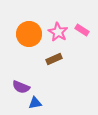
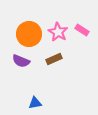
purple semicircle: moved 26 px up
